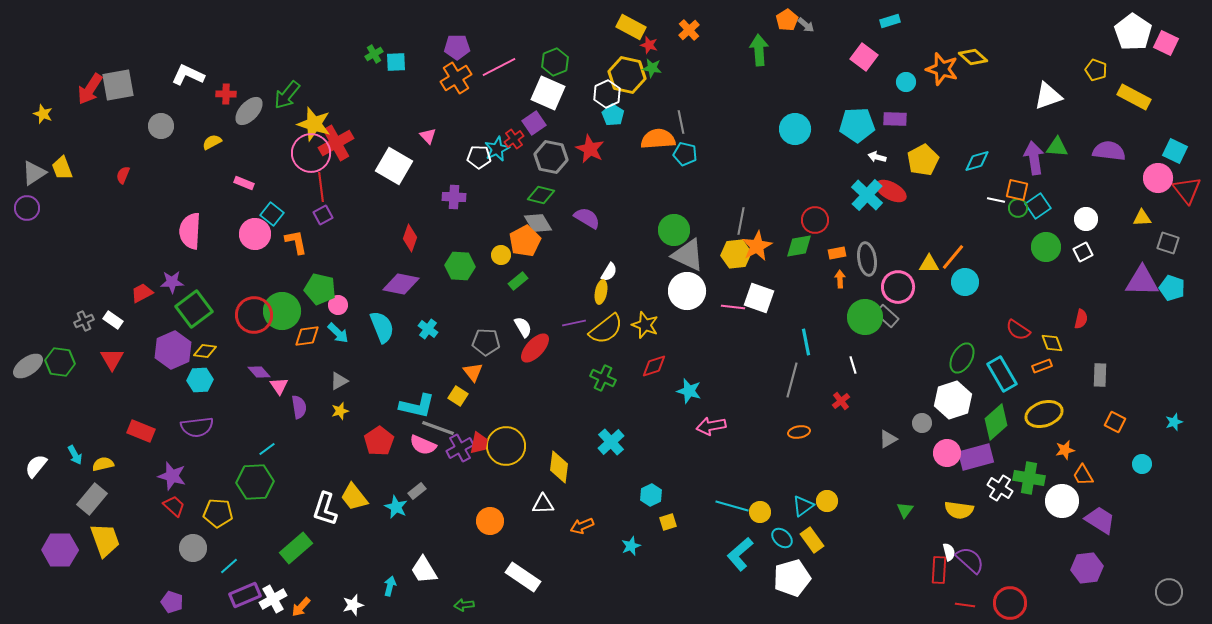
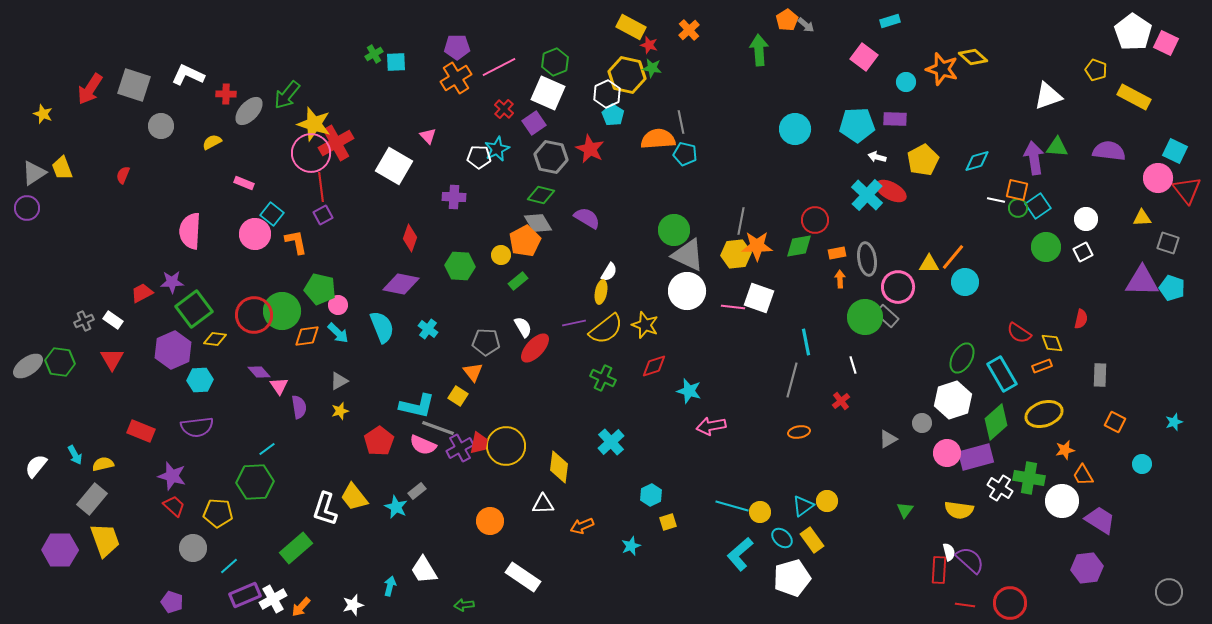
gray square at (118, 85): moved 16 px right; rotated 28 degrees clockwise
red cross at (514, 139): moved 10 px left, 30 px up; rotated 12 degrees counterclockwise
orange star at (757, 246): rotated 28 degrees clockwise
red semicircle at (1018, 330): moved 1 px right, 3 px down
yellow diamond at (205, 351): moved 10 px right, 12 px up
